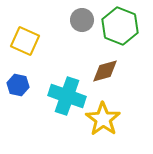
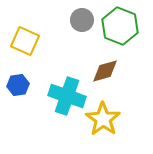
blue hexagon: rotated 20 degrees counterclockwise
